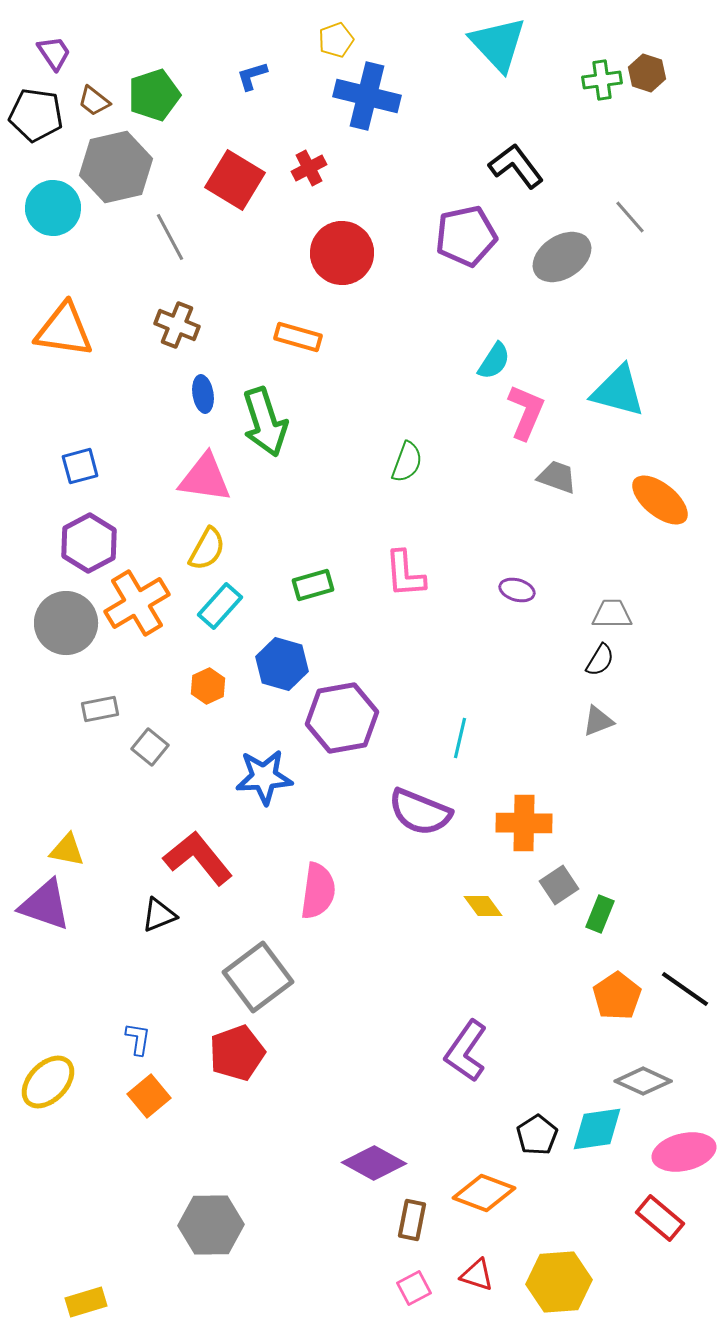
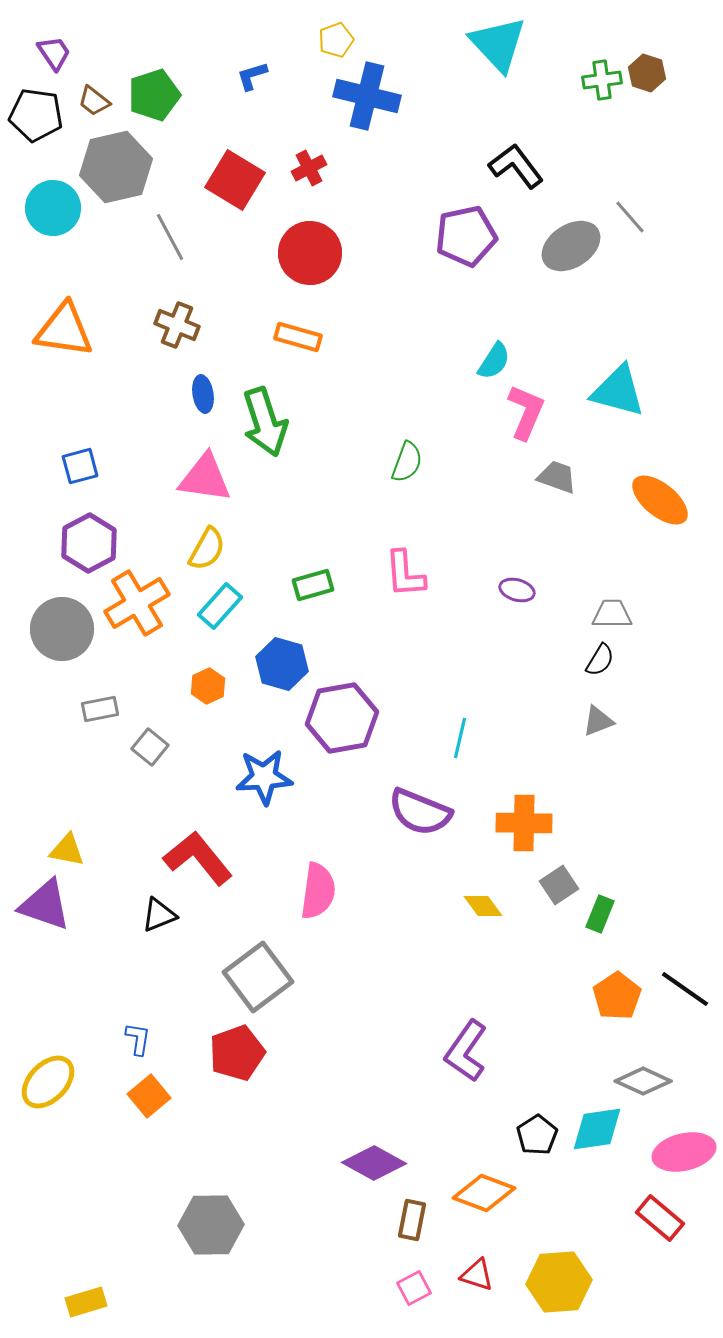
red circle at (342, 253): moved 32 px left
gray ellipse at (562, 257): moved 9 px right, 11 px up
gray circle at (66, 623): moved 4 px left, 6 px down
